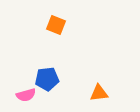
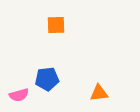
orange square: rotated 24 degrees counterclockwise
pink semicircle: moved 7 px left
